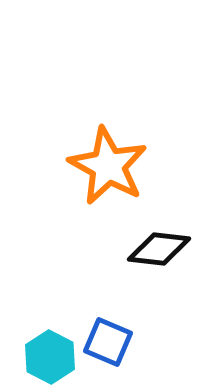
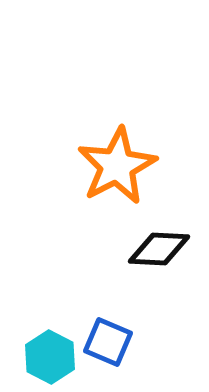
orange star: moved 9 px right; rotated 16 degrees clockwise
black diamond: rotated 4 degrees counterclockwise
